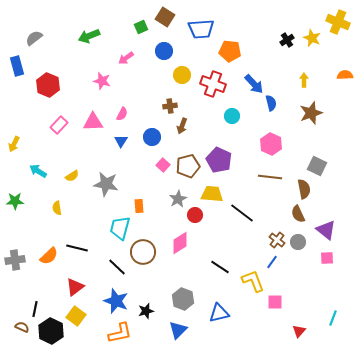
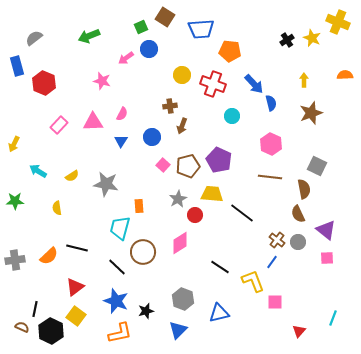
blue circle at (164, 51): moved 15 px left, 2 px up
red hexagon at (48, 85): moved 4 px left, 2 px up
